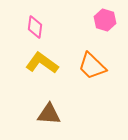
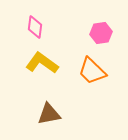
pink hexagon: moved 4 px left, 13 px down; rotated 25 degrees counterclockwise
orange trapezoid: moved 5 px down
brown triangle: rotated 15 degrees counterclockwise
